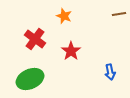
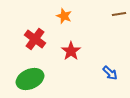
blue arrow: moved 1 px down; rotated 35 degrees counterclockwise
